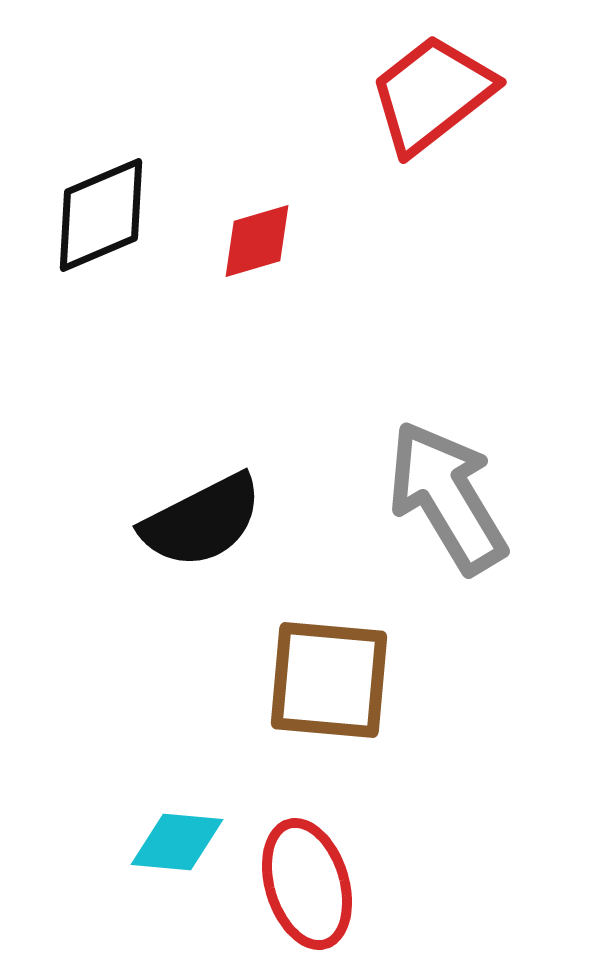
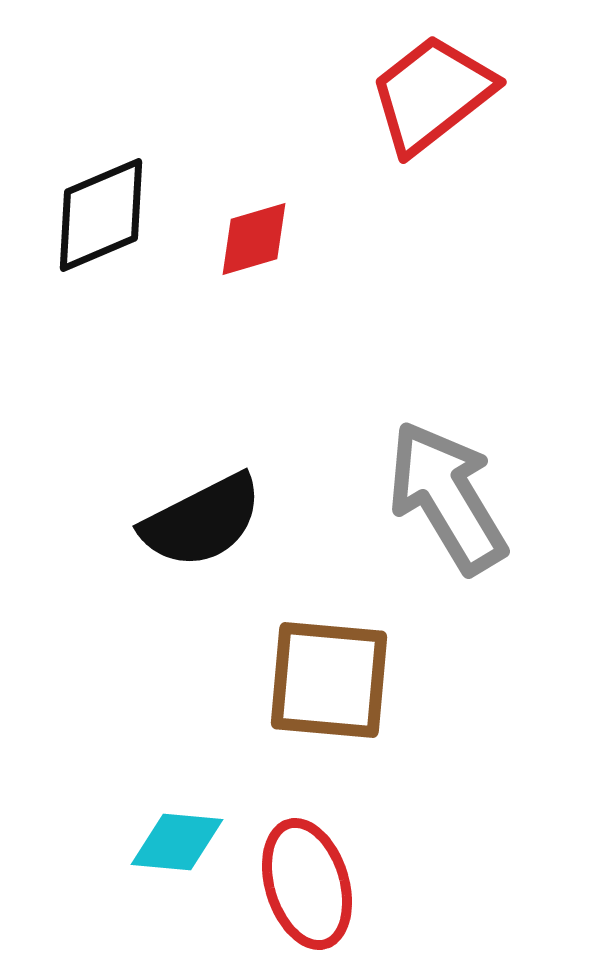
red diamond: moved 3 px left, 2 px up
